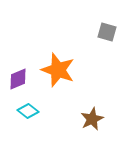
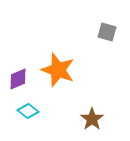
brown star: rotated 10 degrees counterclockwise
